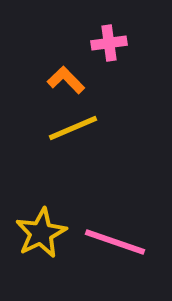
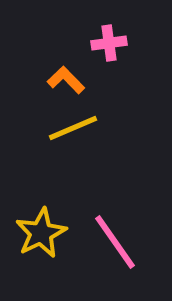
pink line: rotated 36 degrees clockwise
